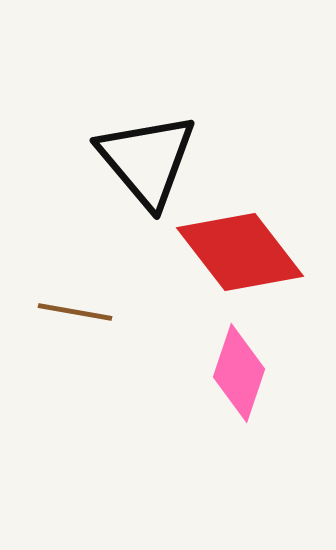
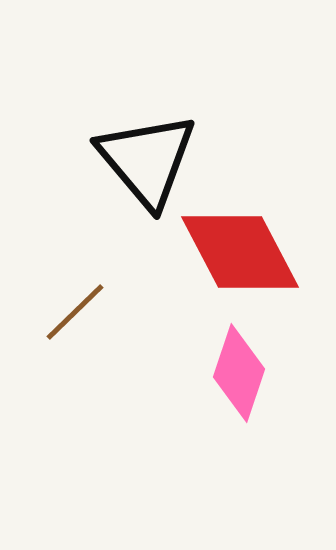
red diamond: rotated 10 degrees clockwise
brown line: rotated 54 degrees counterclockwise
